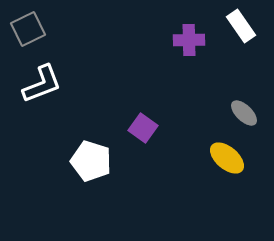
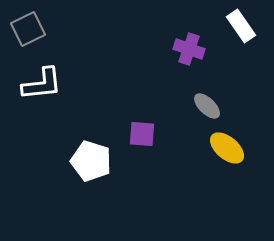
purple cross: moved 9 px down; rotated 20 degrees clockwise
white L-shape: rotated 15 degrees clockwise
gray ellipse: moved 37 px left, 7 px up
purple square: moved 1 px left, 6 px down; rotated 32 degrees counterclockwise
yellow ellipse: moved 10 px up
